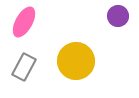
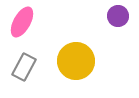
pink ellipse: moved 2 px left
